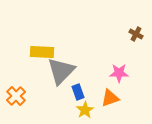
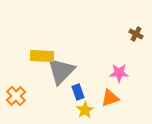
yellow rectangle: moved 4 px down
